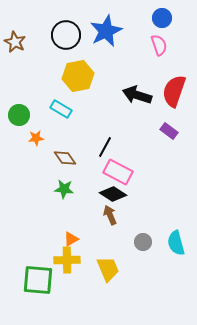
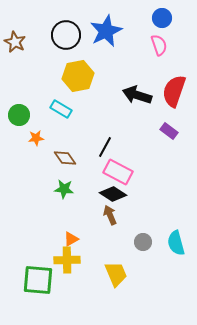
yellow trapezoid: moved 8 px right, 5 px down
